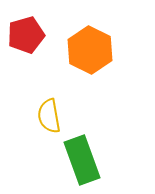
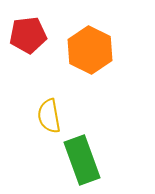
red pentagon: moved 2 px right; rotated 9 degrees clockwise
